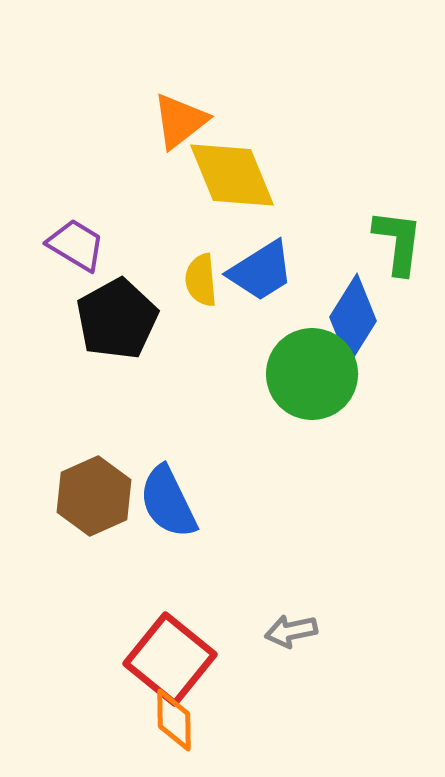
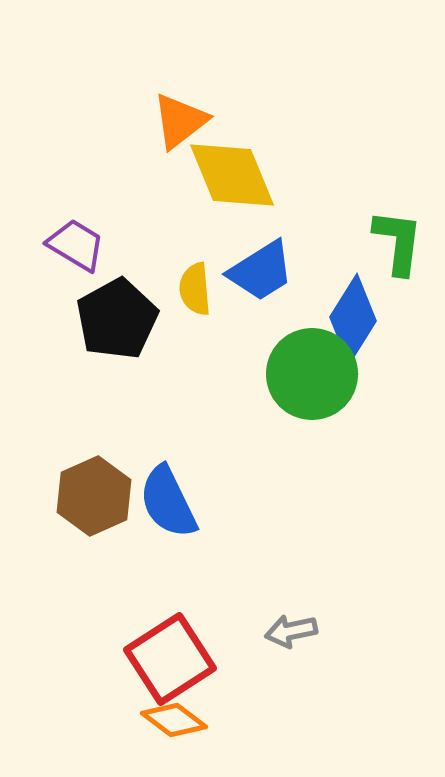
yellow semicircle: moved 6 px left, 9 px down
red square: rotated 18 degrees clockwise
orange diamond: rotated 52 degrees counterclockwise
